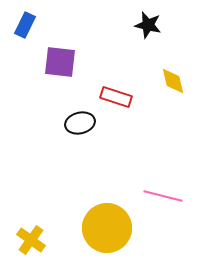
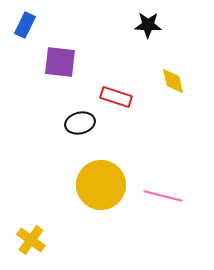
black star: rotated 12 degrees counterclockwise
yellow circle: moved 6 px left, 43 px up
